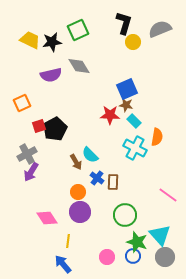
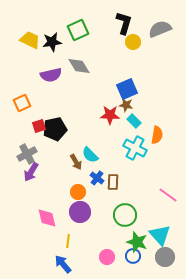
black pentagon: rotated 15 degrees clockwise
orange semicircle: moved 2 px up
pink diamond: rotated 20 degrees clockwise
